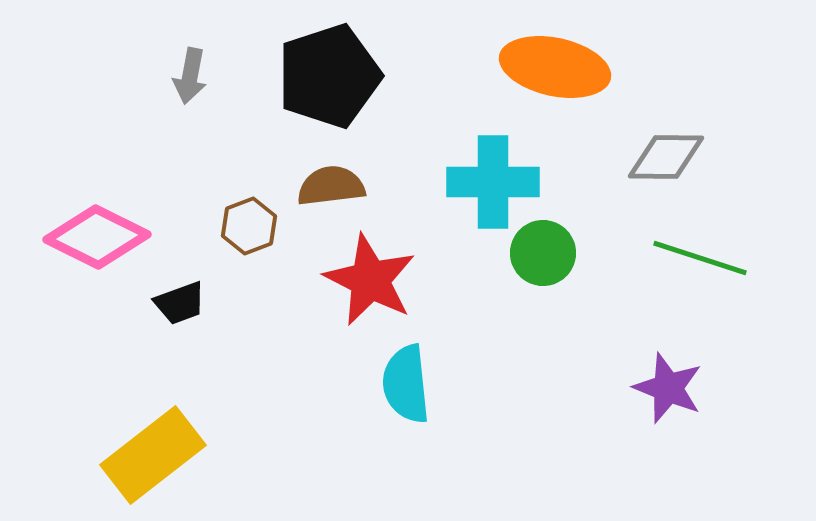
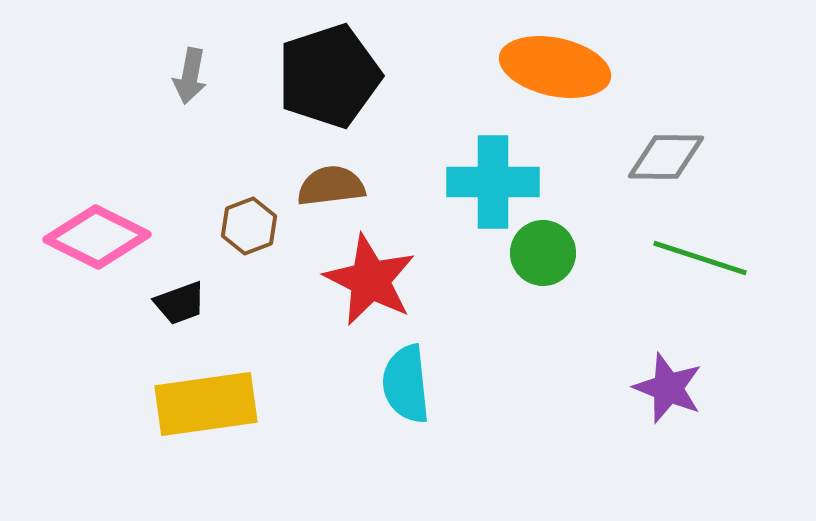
yellow rectangle: moved 53 px right, 51 px up; rotated 30 degrees clockwise
